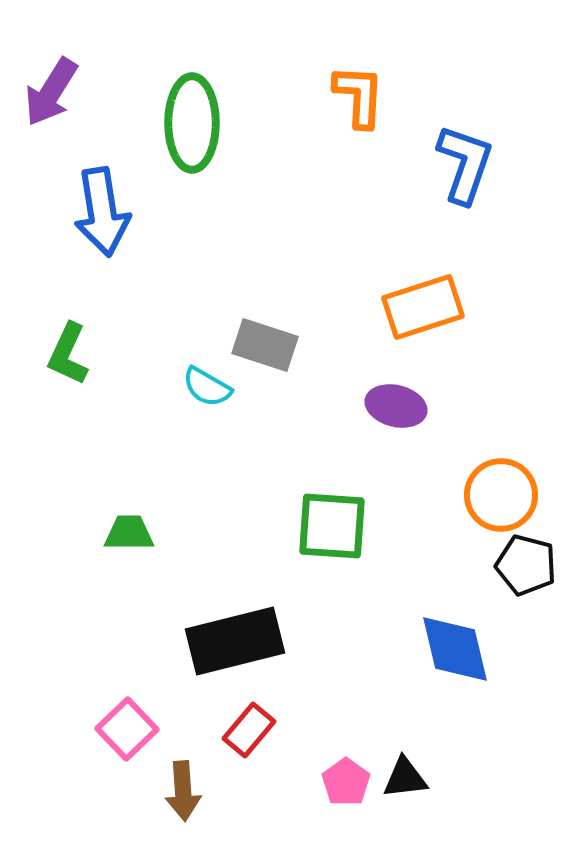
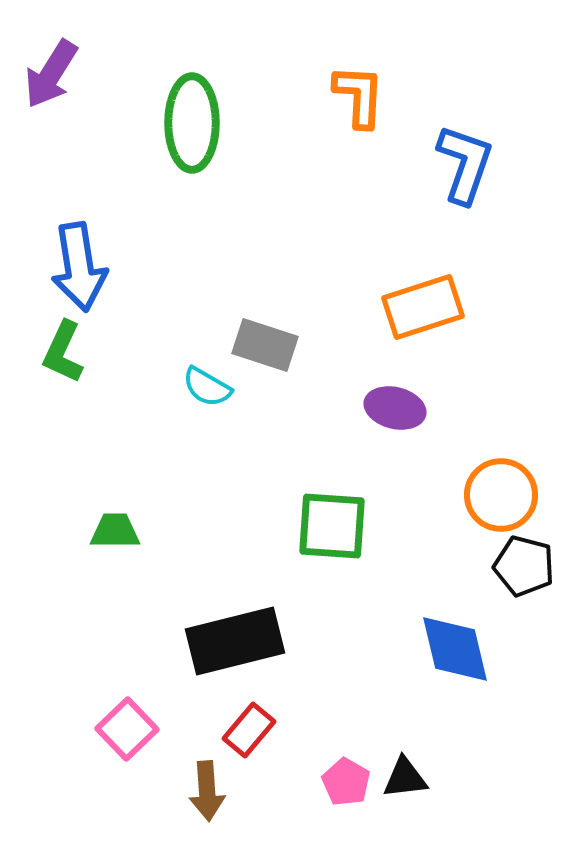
purple arrow: moved 18 px up
blue arrow: moved 23 px left, 55 px down
green L-shape: moved 5 px left, 2 px up
purple ellipse: moved 1 px left, 2 px down
green trapezoid: moved 14 px left, 2 px up
black pentagon: moved 2 px left, 1 px down
pink pentagon: rotated 6 degrees counterclockwise
brown arrow: moved 24 px right
